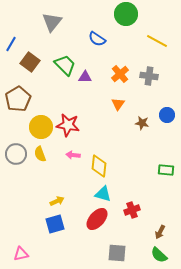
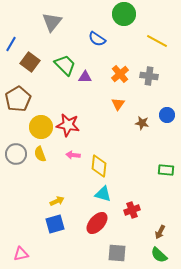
green circle: moved 2 px left
red ellipse: moved 4 px down
